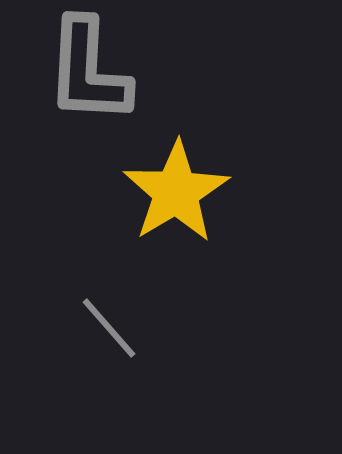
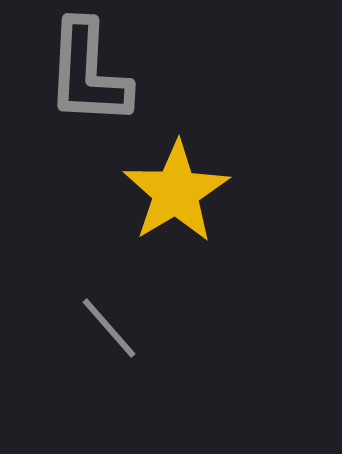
gray L-shape: moved 2 px down
